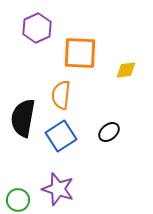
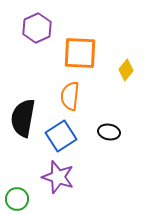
yellow diamond: rotated 45 degrees counterclockwise
orange semicircle: moved 9 px right, 1 px down
black ellipse: rotated 50 degrees clockwise
purple star: moved 12 px up
green circle: moved 1 px left, 1 px up
